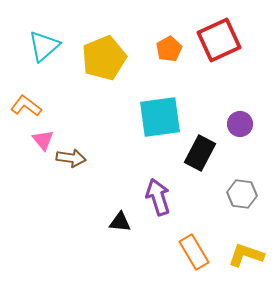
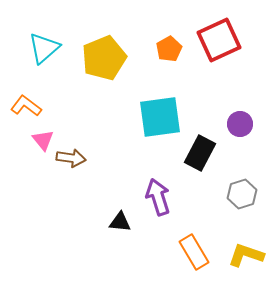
cyan triangle: moved 2 px down
gray hexagon: rotated 24 degrees counterclockwise
